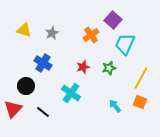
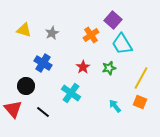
cyan trapezoid: moved 3 px left; rotated 55 degrees counterclockwise
red star: rotated 16 degrees counterclockwise
red triangle: rotated 24 degrees counterclockwise
